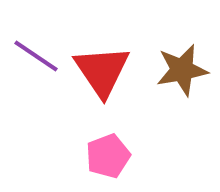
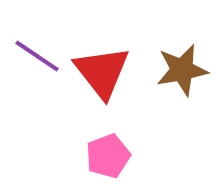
purple line: moved 1 px right
red triangle: moved 1 px down; rotated 4 degrees counterclockwise
